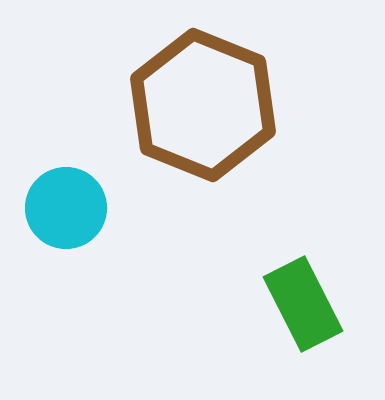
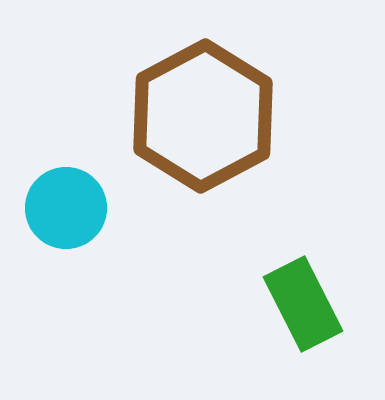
brown hexagon: moved 11 px down; rotated 10 degrees clockwise
